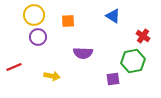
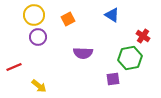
blue triangle: moved 1 px left, 1 px up
orange square: moved 2 px up; rotated 24 degrees counterclockwise
green hexagon: moved 3 px left, 3 px up
yellow arrow: moved 13 px left, 10 px down; rotated 28 degrees clockwise
